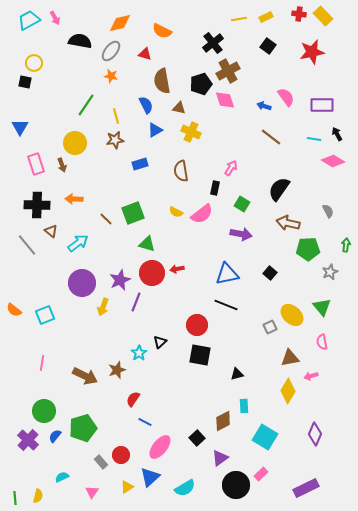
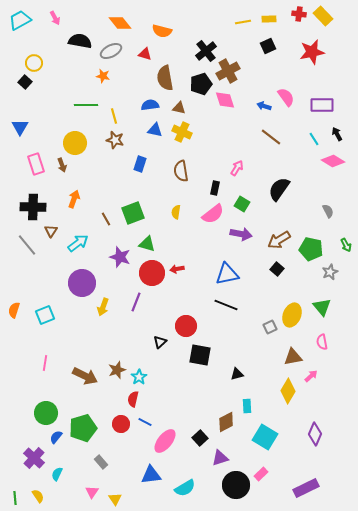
yellow rectangle at (266, 17): moved 3 px right, 2 px down; rotated 24 degrees clockwise
yellow line at (239, 19): moved 4 px right, 3 px down
cyan trapezoid at (29, 20): moved 9 px left
orange diamond at (120, 23): rotated 65 degrees clockwise
orange semicircle at (162, 31): rotated 12 degrees counterclockwise
black cross at (213, 43): moved 7 px left, 8 px down
black square at (268, 46): rotated 28 degrees clockwise
gray ellipse at (111, 51): rotated 25 degrees clockwise
orange star at (111, 76): moved 8 px left
brown semicircle at (162, 81): moved 3 px right, 3 px up
black square at (25, 82): rotated 32 degrees clockwise
green line at (86, 105): rotated 55 degrees clockwise
blue semicircle at (146, 105): moved 4 px right; rotated 72 degrees counterclockwise
yellow line at (116, 116): moved 2 px left
blue triangle at (155, 130): rotated 42 degrees clockwise
yellow cross at (191, 132): moved 9 px left
cyan line at (314, 139): rotated 48 degrees clockwise
brown star at (115, 140): rotated 24 degrees clockwise
blue rectangle at (140, 164): rotated 56 degrees counterclockwise
pink arrow at (231, 168): moved 6 px right
orange arrow at (74, 199): rotated 108 degrees clockwise
black cross at (37, 205): moved 4 px left, 2 px down
yellow semicircle at (176, 212): rotated 72 degrees clockwise
pink semicircle at (202, 214): moved 11 px right
brown line at (106, 219): rotated 16 degrees clockwise
brown arrow at (288, 223): moved 9 px left, 17 px down; rotated 45 degrees counterclockwise
brown triangle at (51, 231): rotated 24 degrees clockwise
green arrow at (346, 245): rotated 144 degrees clockwise
green pentagon at (308, 249): moved 3 px right; rotated 15 degrees clockwise
black square at (270, 273): moved 7 px right, 4 px up
purple star at (120, 280): moved 23 px up; rotated 30 degrees counterclockwise
orange semicircle at (14, 310): rotated 70 degrees clockwise
yellow ellipse at (292, 315): rotated 70 degrees clockwise
red circle at (197, 325): moved 11 px left, 1 px down
cyan star at (139, 353): moved 24 px down
brown triangle at (290, 358): moved 3 px right, 1 px up
pink line at (42, 363): moved 3 px right
pink arrow at (311, 376): rotated 152 degrees clockwise
red semicircle at (133, 399): rotated 21 degrees counterclockwise
cyan rectangle at (244, 406): moved 3 px right
green circle at (44, 411): moved 2 px right, 2 px down
brown diamond at (223, 421): moved 3 px right, 1 px down
blue semicircle at (55, 436): moved 1 px right, 1 px down
black square at (197, 438): moved 3 px right
purple cross at (28, 440): moved 6 px right, 18 px down
pink ellipse at (160, 447): moved 5 px right, 6 px up
red circle at (121, 455): moved 31 px up
purple triangle at (220, 458): rotated 18 degrees clockwise
cyan semicircle at (62, 477): moved 5 px left, 3 px up; rotated 40 degrees counterclockwise
blue triangle at (150, 477): moved 1 px right, 2 px up; rotated 35 degrees clockwise
yellow triangle at (127, 487): moved 12 px left, 12 px down; rotated 32 degrees counterclockwise
yellow semicircle at (38, 496): rotated 48 degrees counterclockwise
